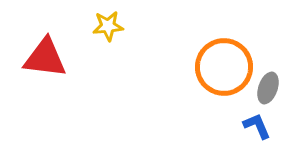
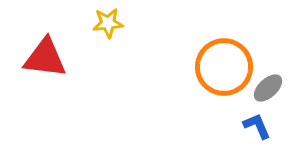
yellow star: moved 3 px up
gray ellipse: rotated 28 degrees clockwise
